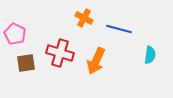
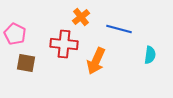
orange cross: moved 3 px left, 1 px up; rotated 24 degrees clockwise
red cross: moved 4 px right, 9 px up; rotated 12 degrees counterclockwise
brown square: rotated 18 degrees clockwise
